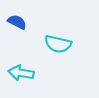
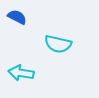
blue semicircle: moved 5 px up
